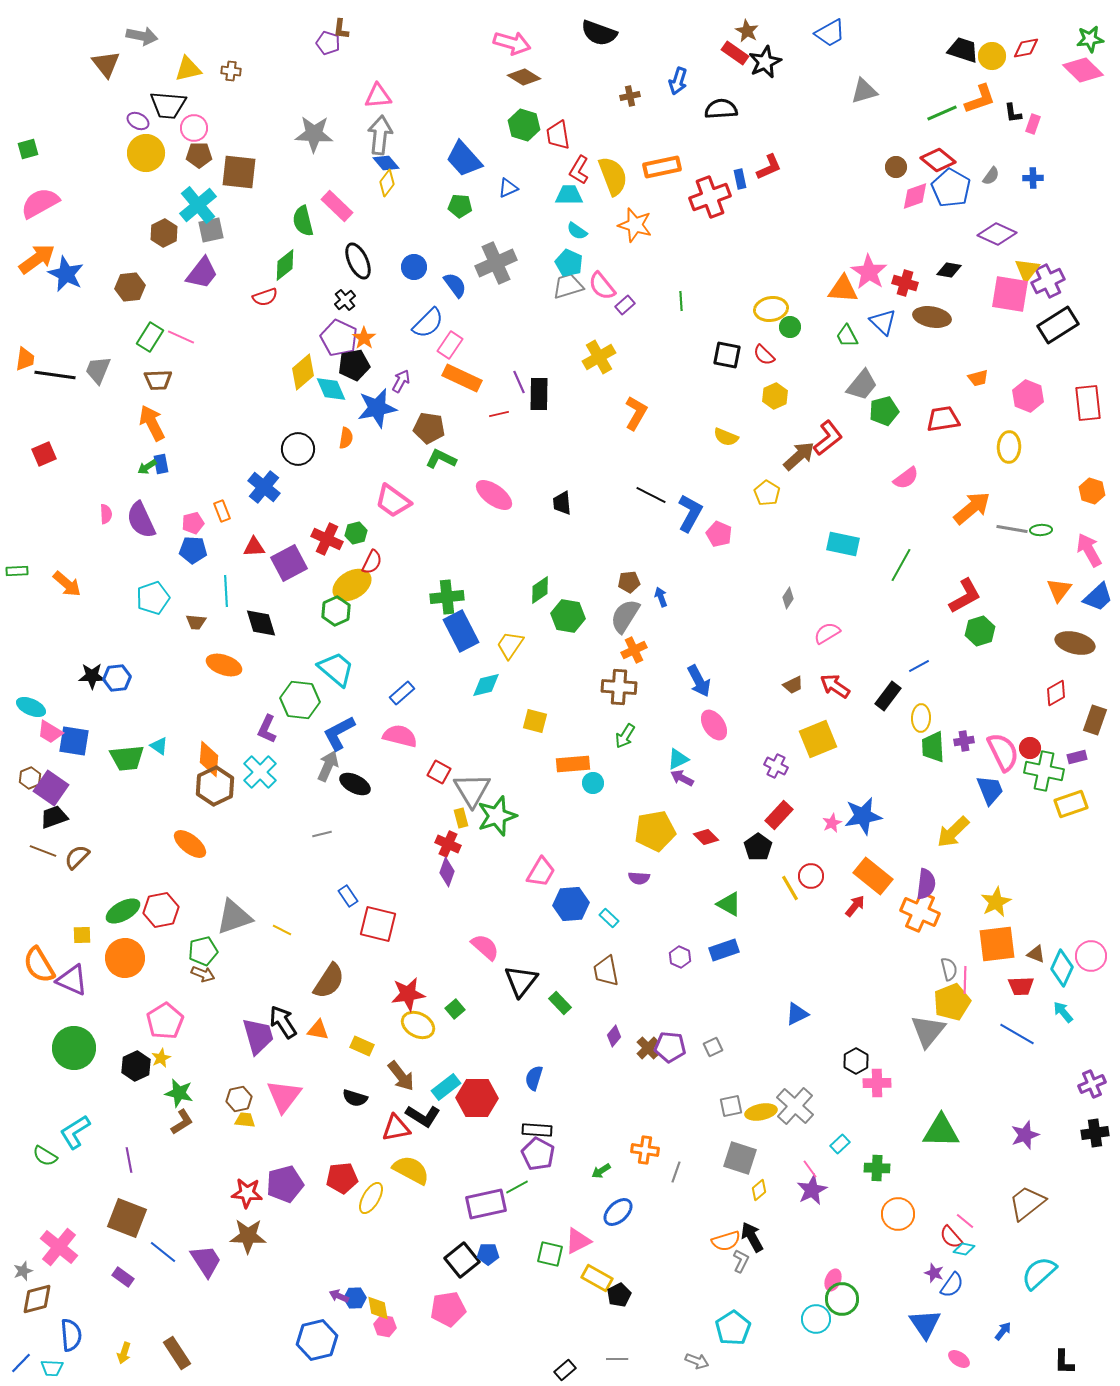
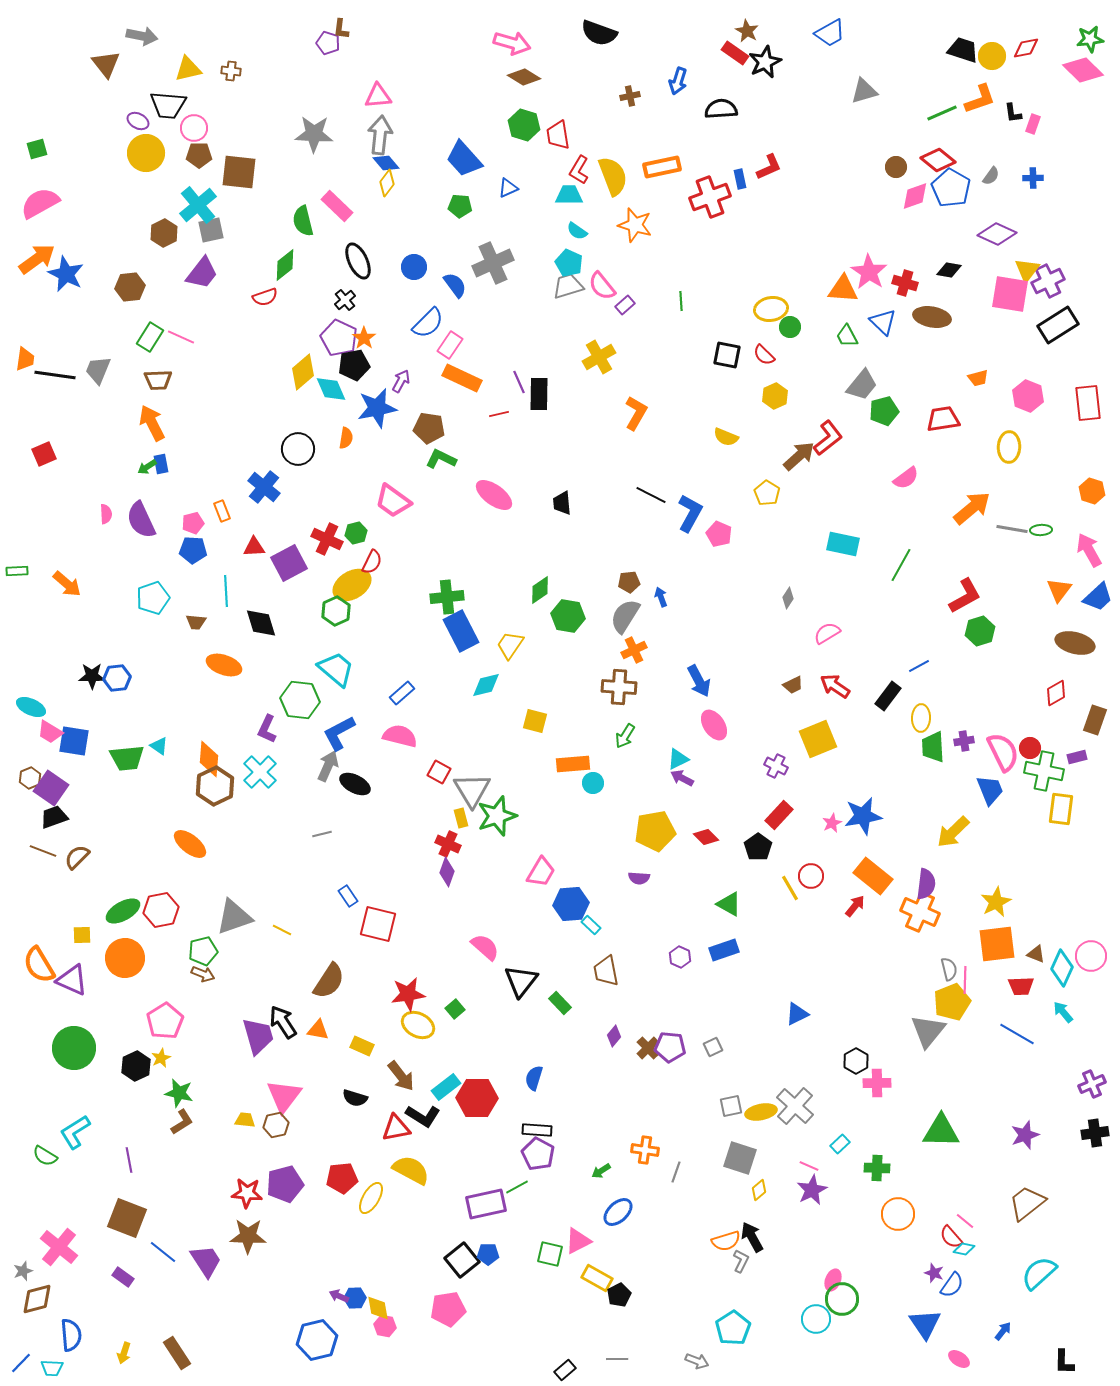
green square at (28, 149): moved 9 px right
gray cross at (496, 263): moved 3 px left
yellow rectangle at (1071, 804): moved 10 px left, 5 px down; rotated 64 degrees counterclockwise
cyan rectangle at (609, 918): moved 18 px left, 7 px down
brown hexagon at (239, 1099): moved 37 px right, 26 px down
pink line at (810, 1169): moved 1 px left, 3 px up; rotated 30 degrees counterclockwise
